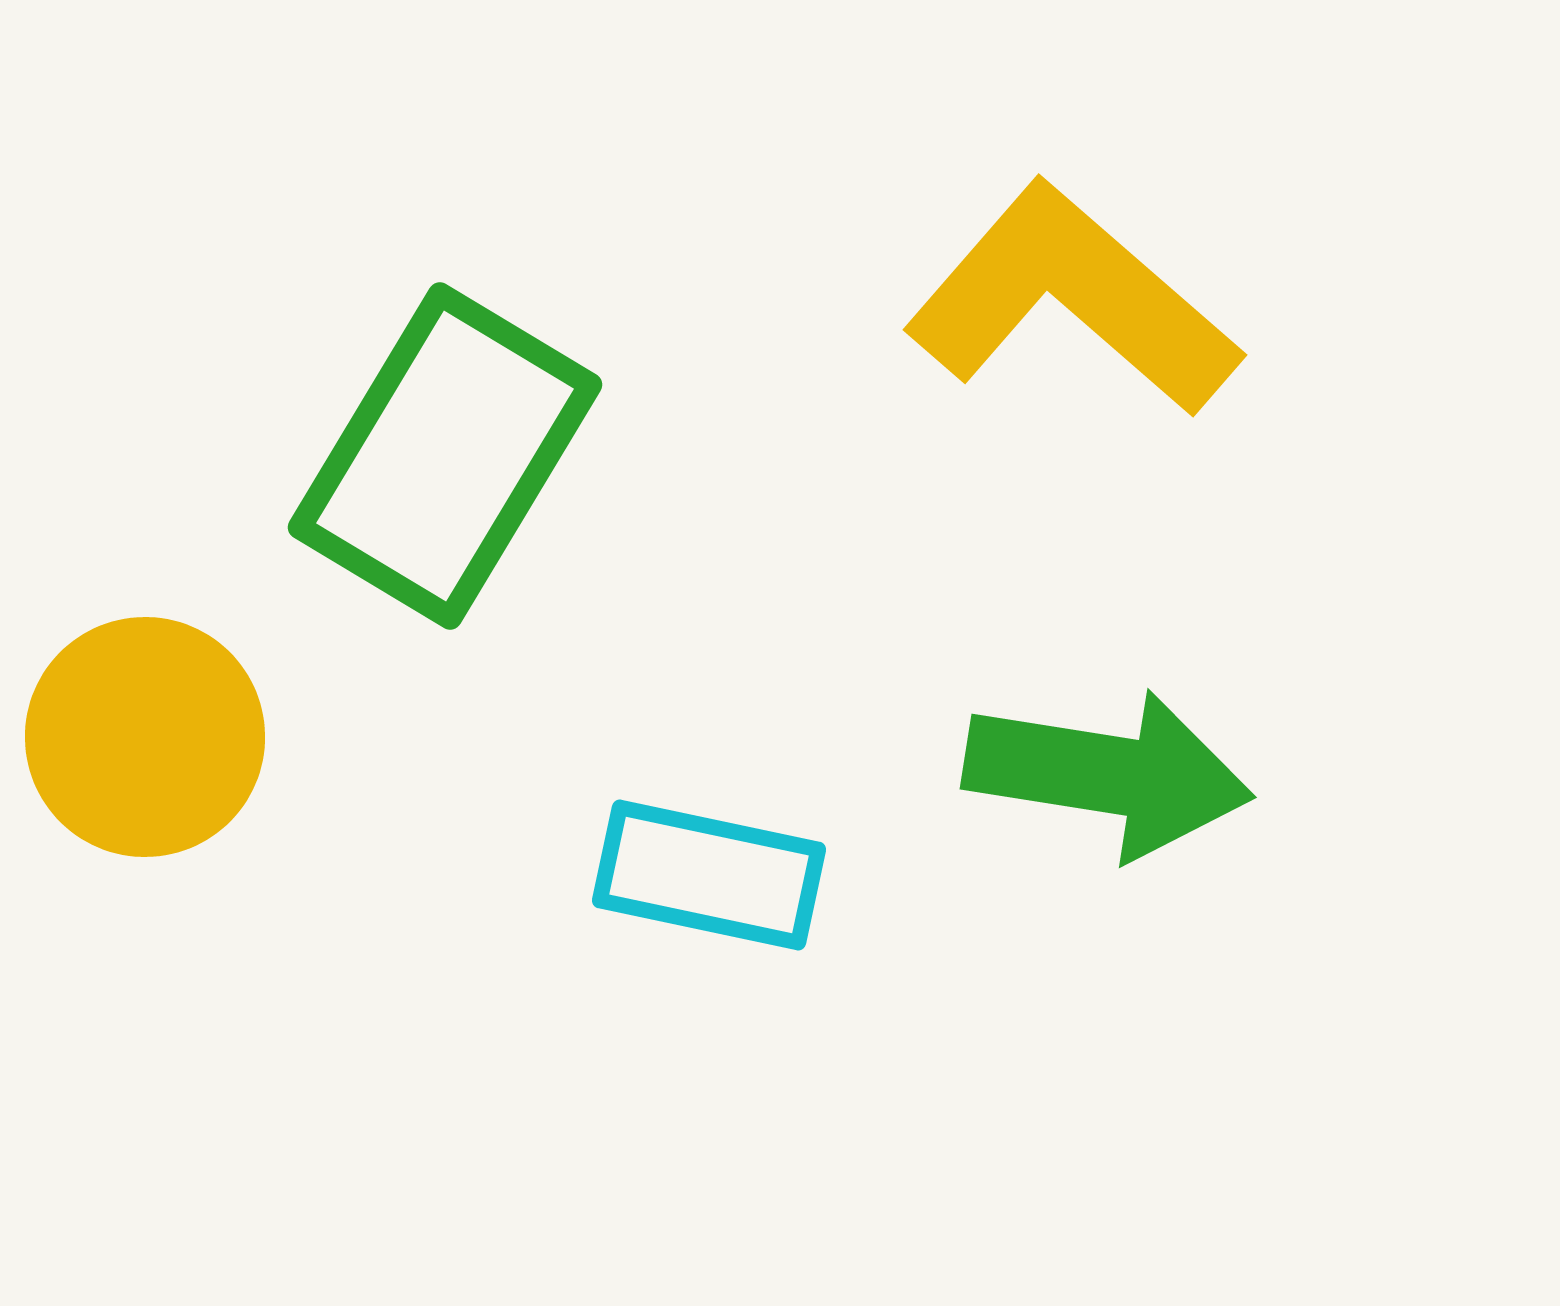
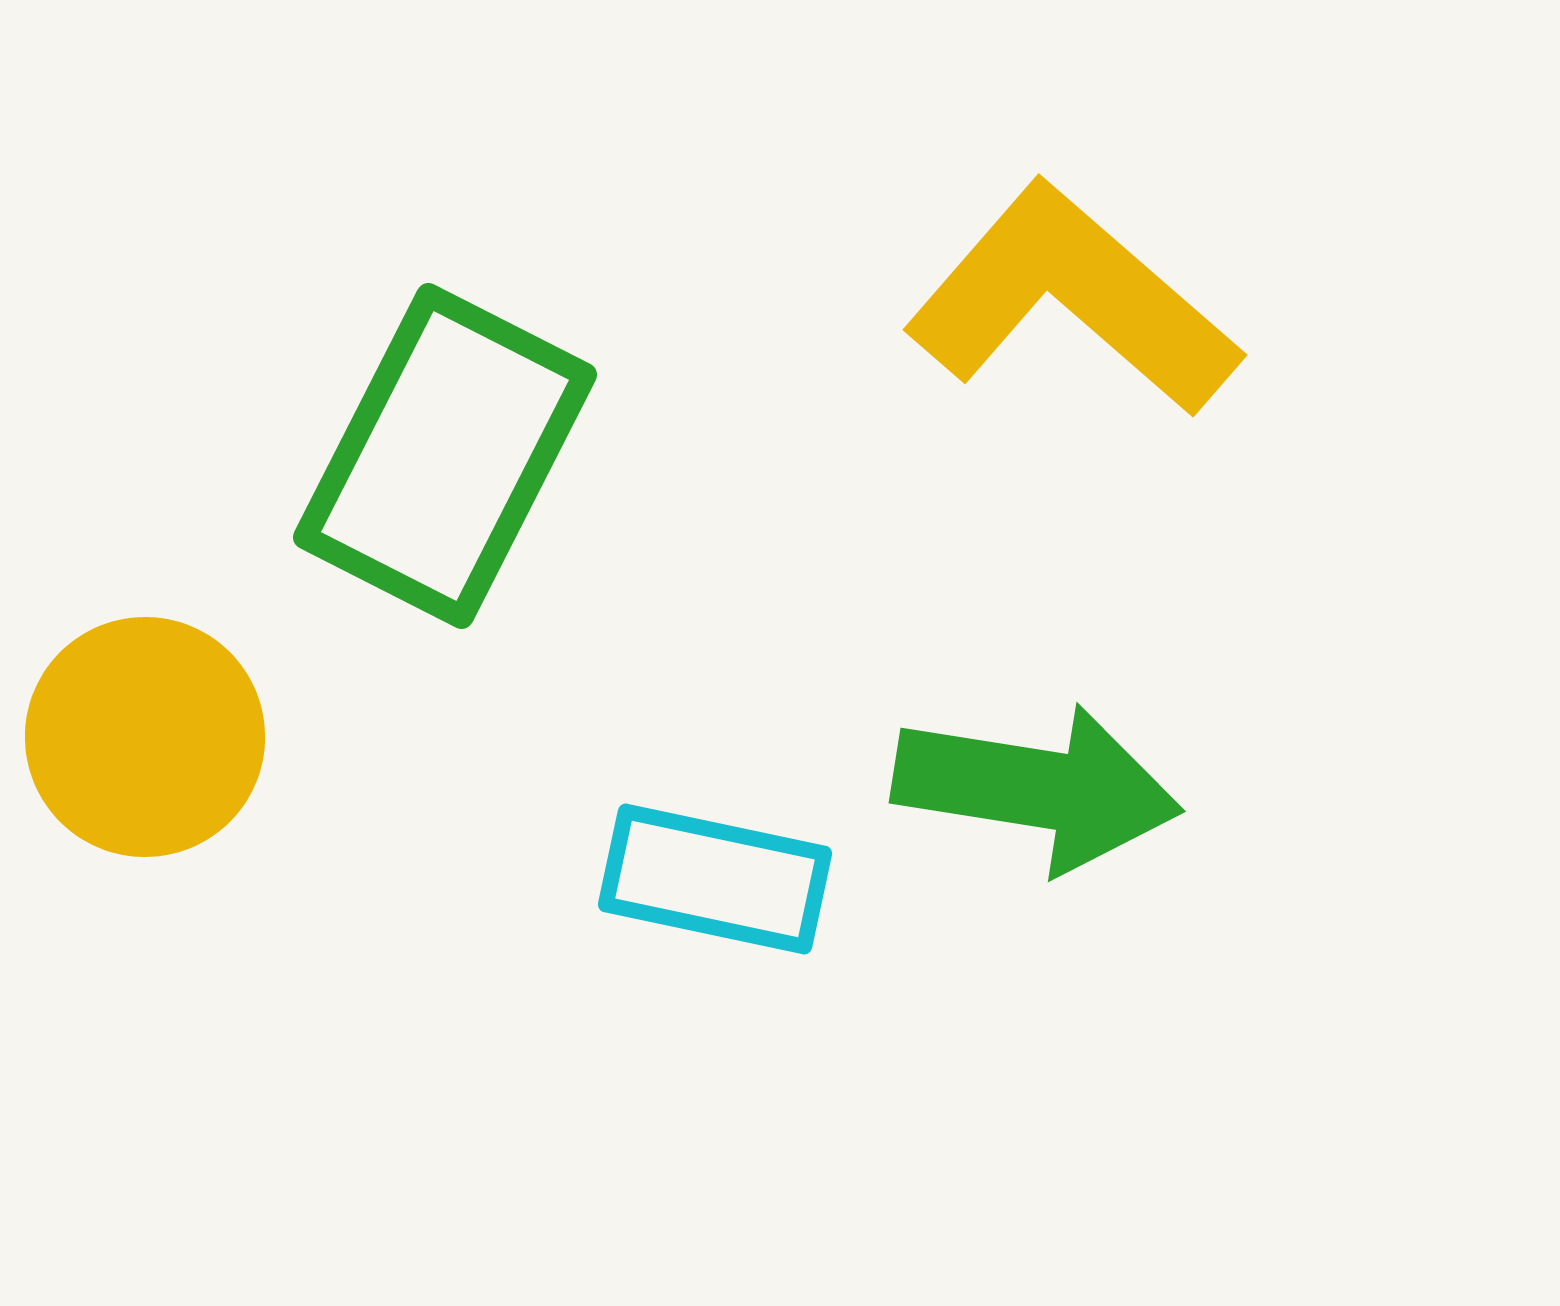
green rectangle: rotated 4 degrees counterclockwise
green arrow: moved 71 px left, 14 px down
cyan rectangle: moved 6 px right, 4 px down
